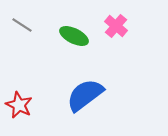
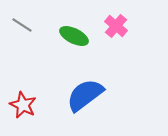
red star: moved 4 px right
